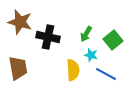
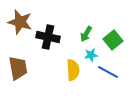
cyan star: rotated 24 degrees counterclockwise
blue line: moved 2 px right, 2 px up
